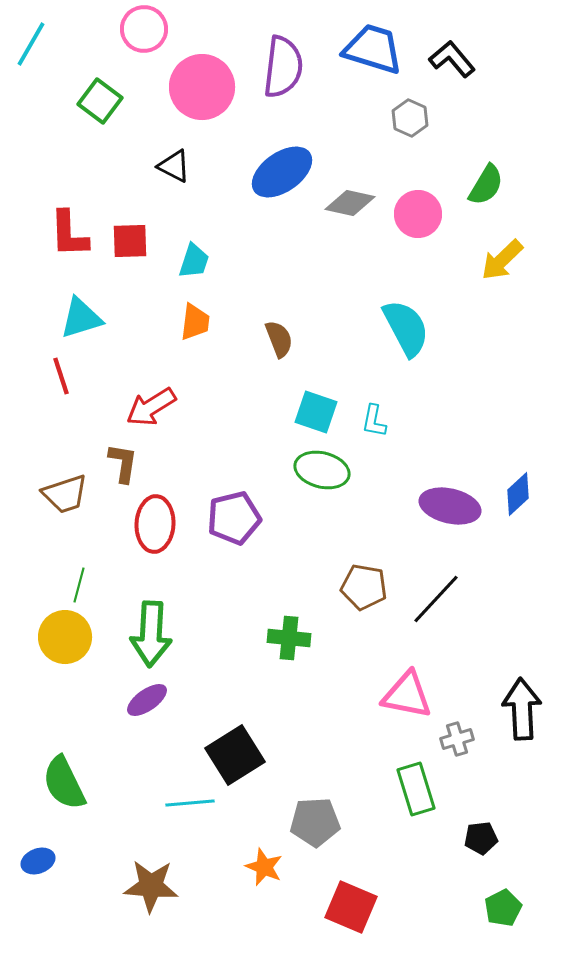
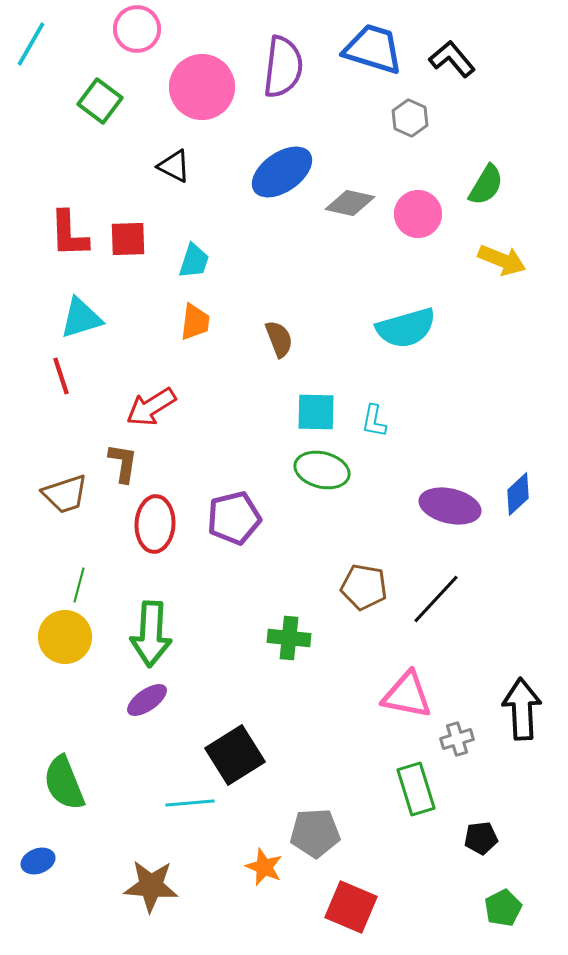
pink circle at (144, 29): moved 7 px left
red square at (130, 241): moved 2 px left, 2 px up
yellow arrow at (502, 260): rotated 114 degrees counterclockwise
cyan semicircle at (406, 328): rotated 102 degrees clockwise
cyan square at (316, 412): rotated 18 degrees counterclockwise
green semicircle at (64, 783): rotated 4 degrees clockwise
gray pentagon at (315, 822): moved 11 px down
